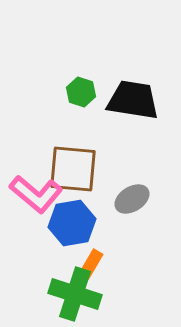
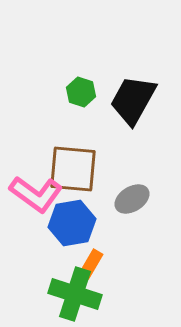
black trapezoid: rotated 70 degrees counterclockwise
pink L-shape: rotated 4 degrees counterclockwise
